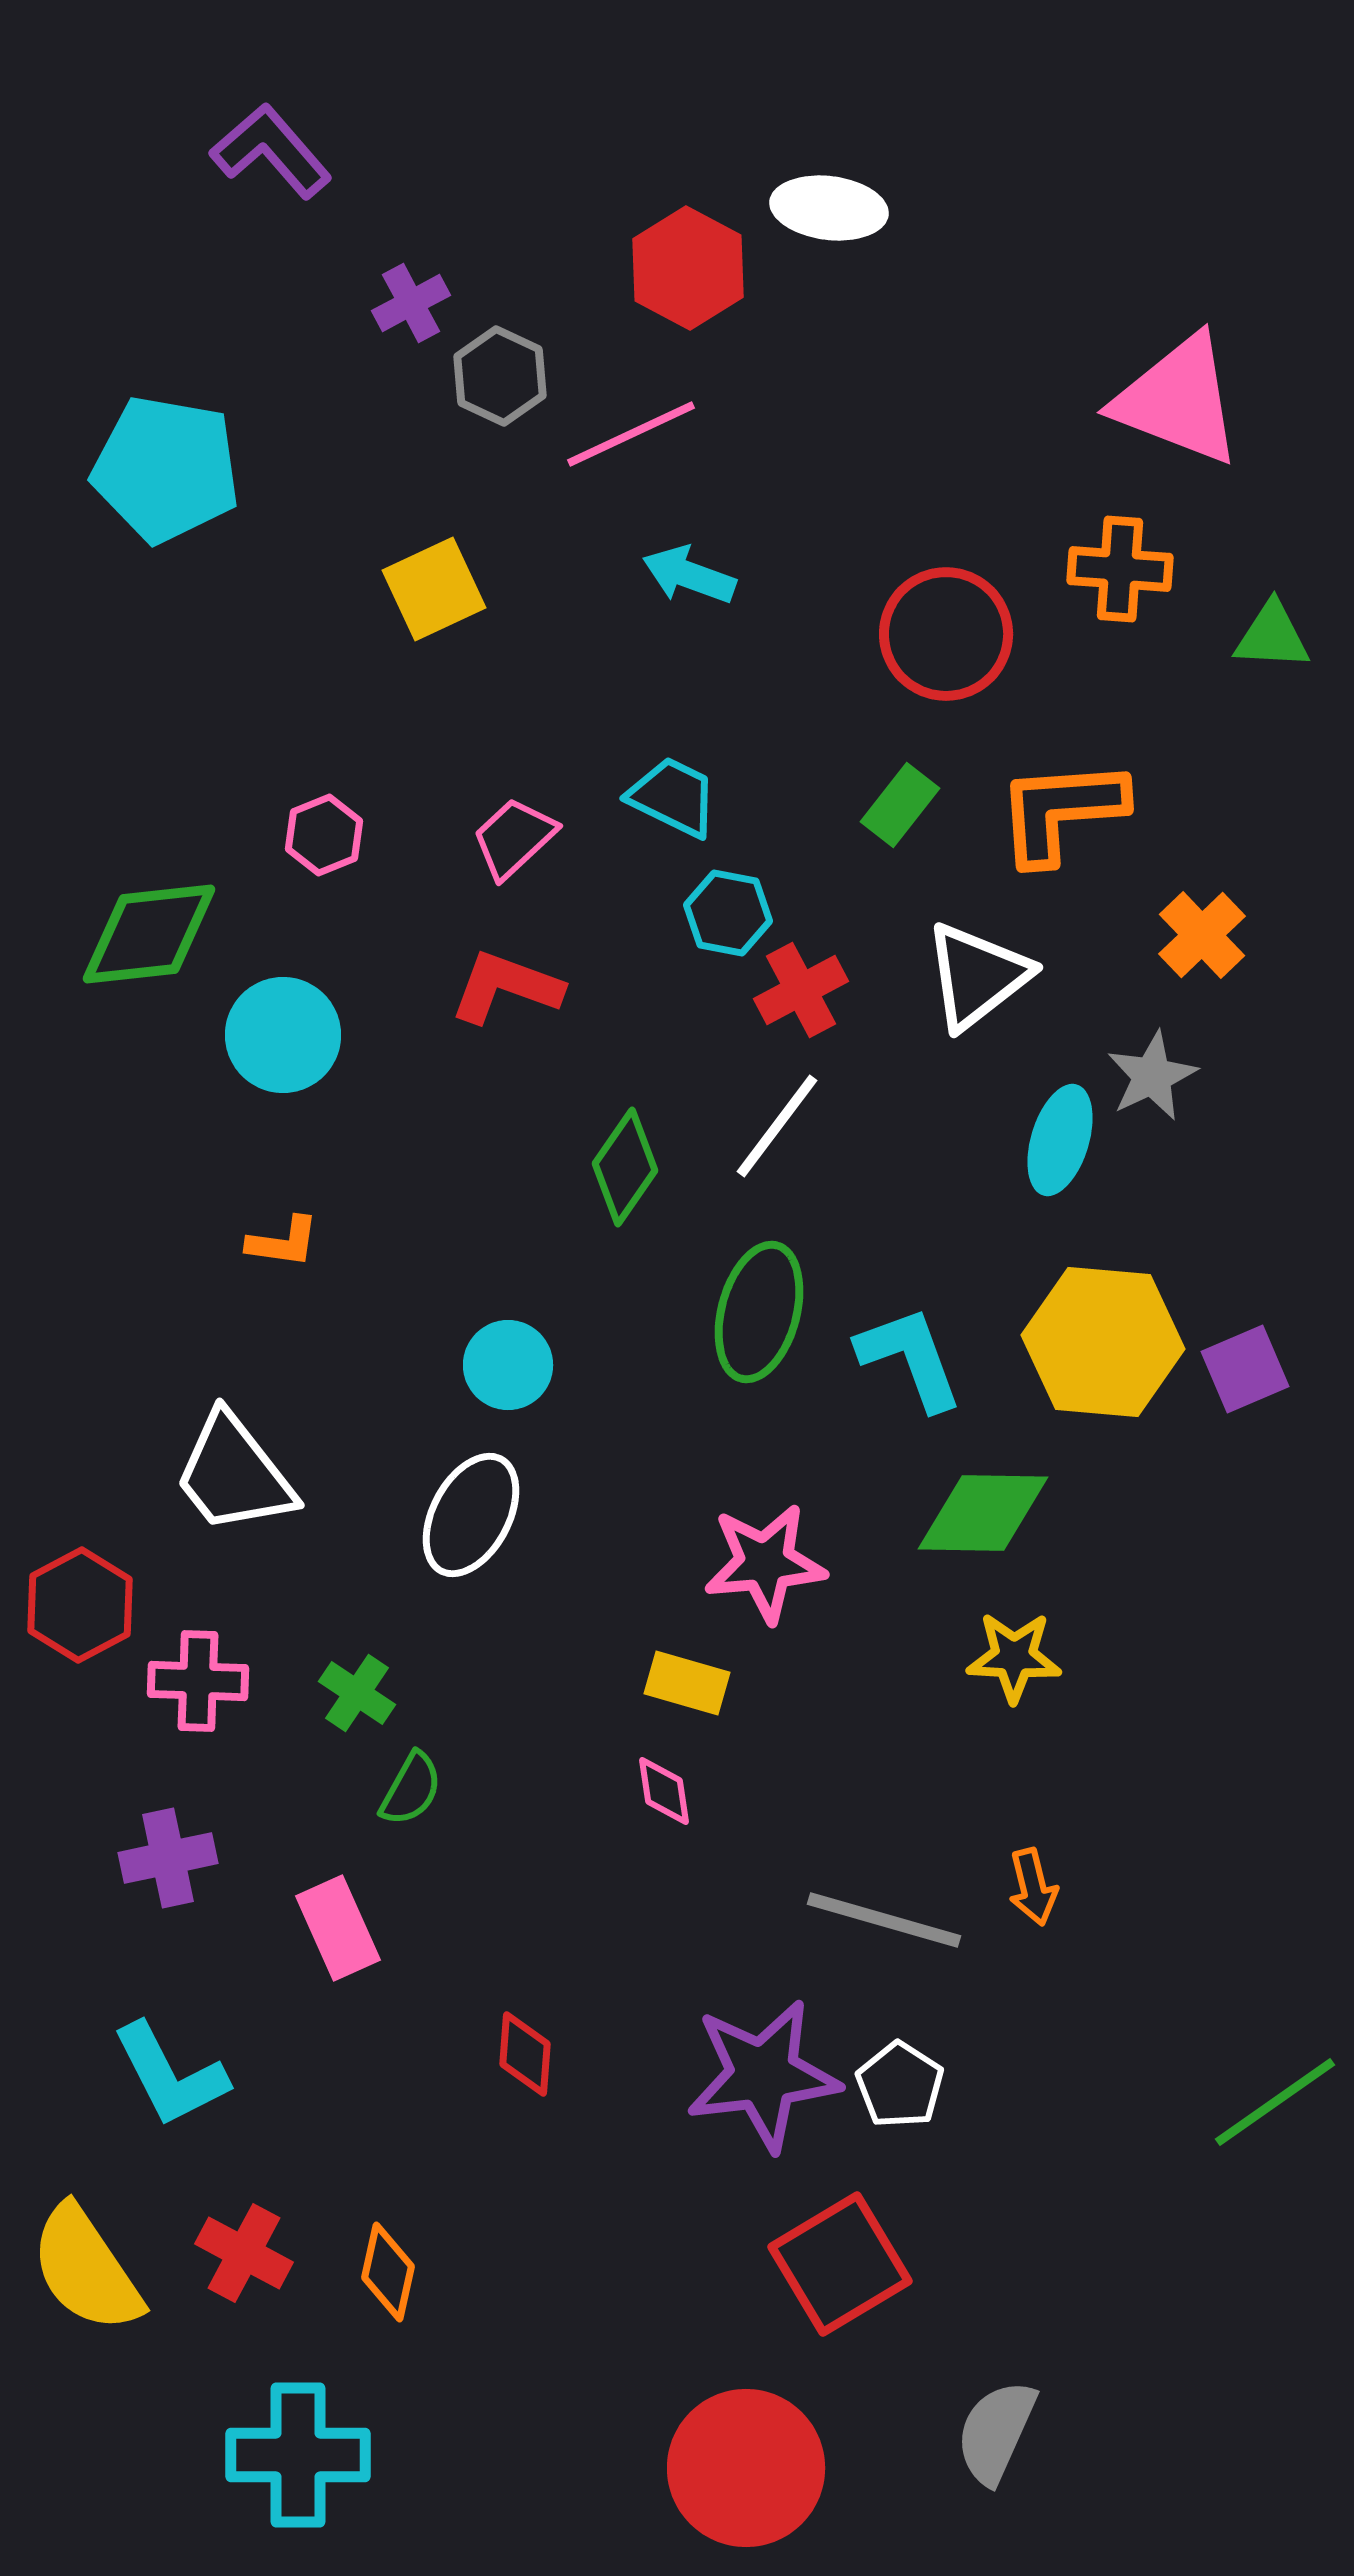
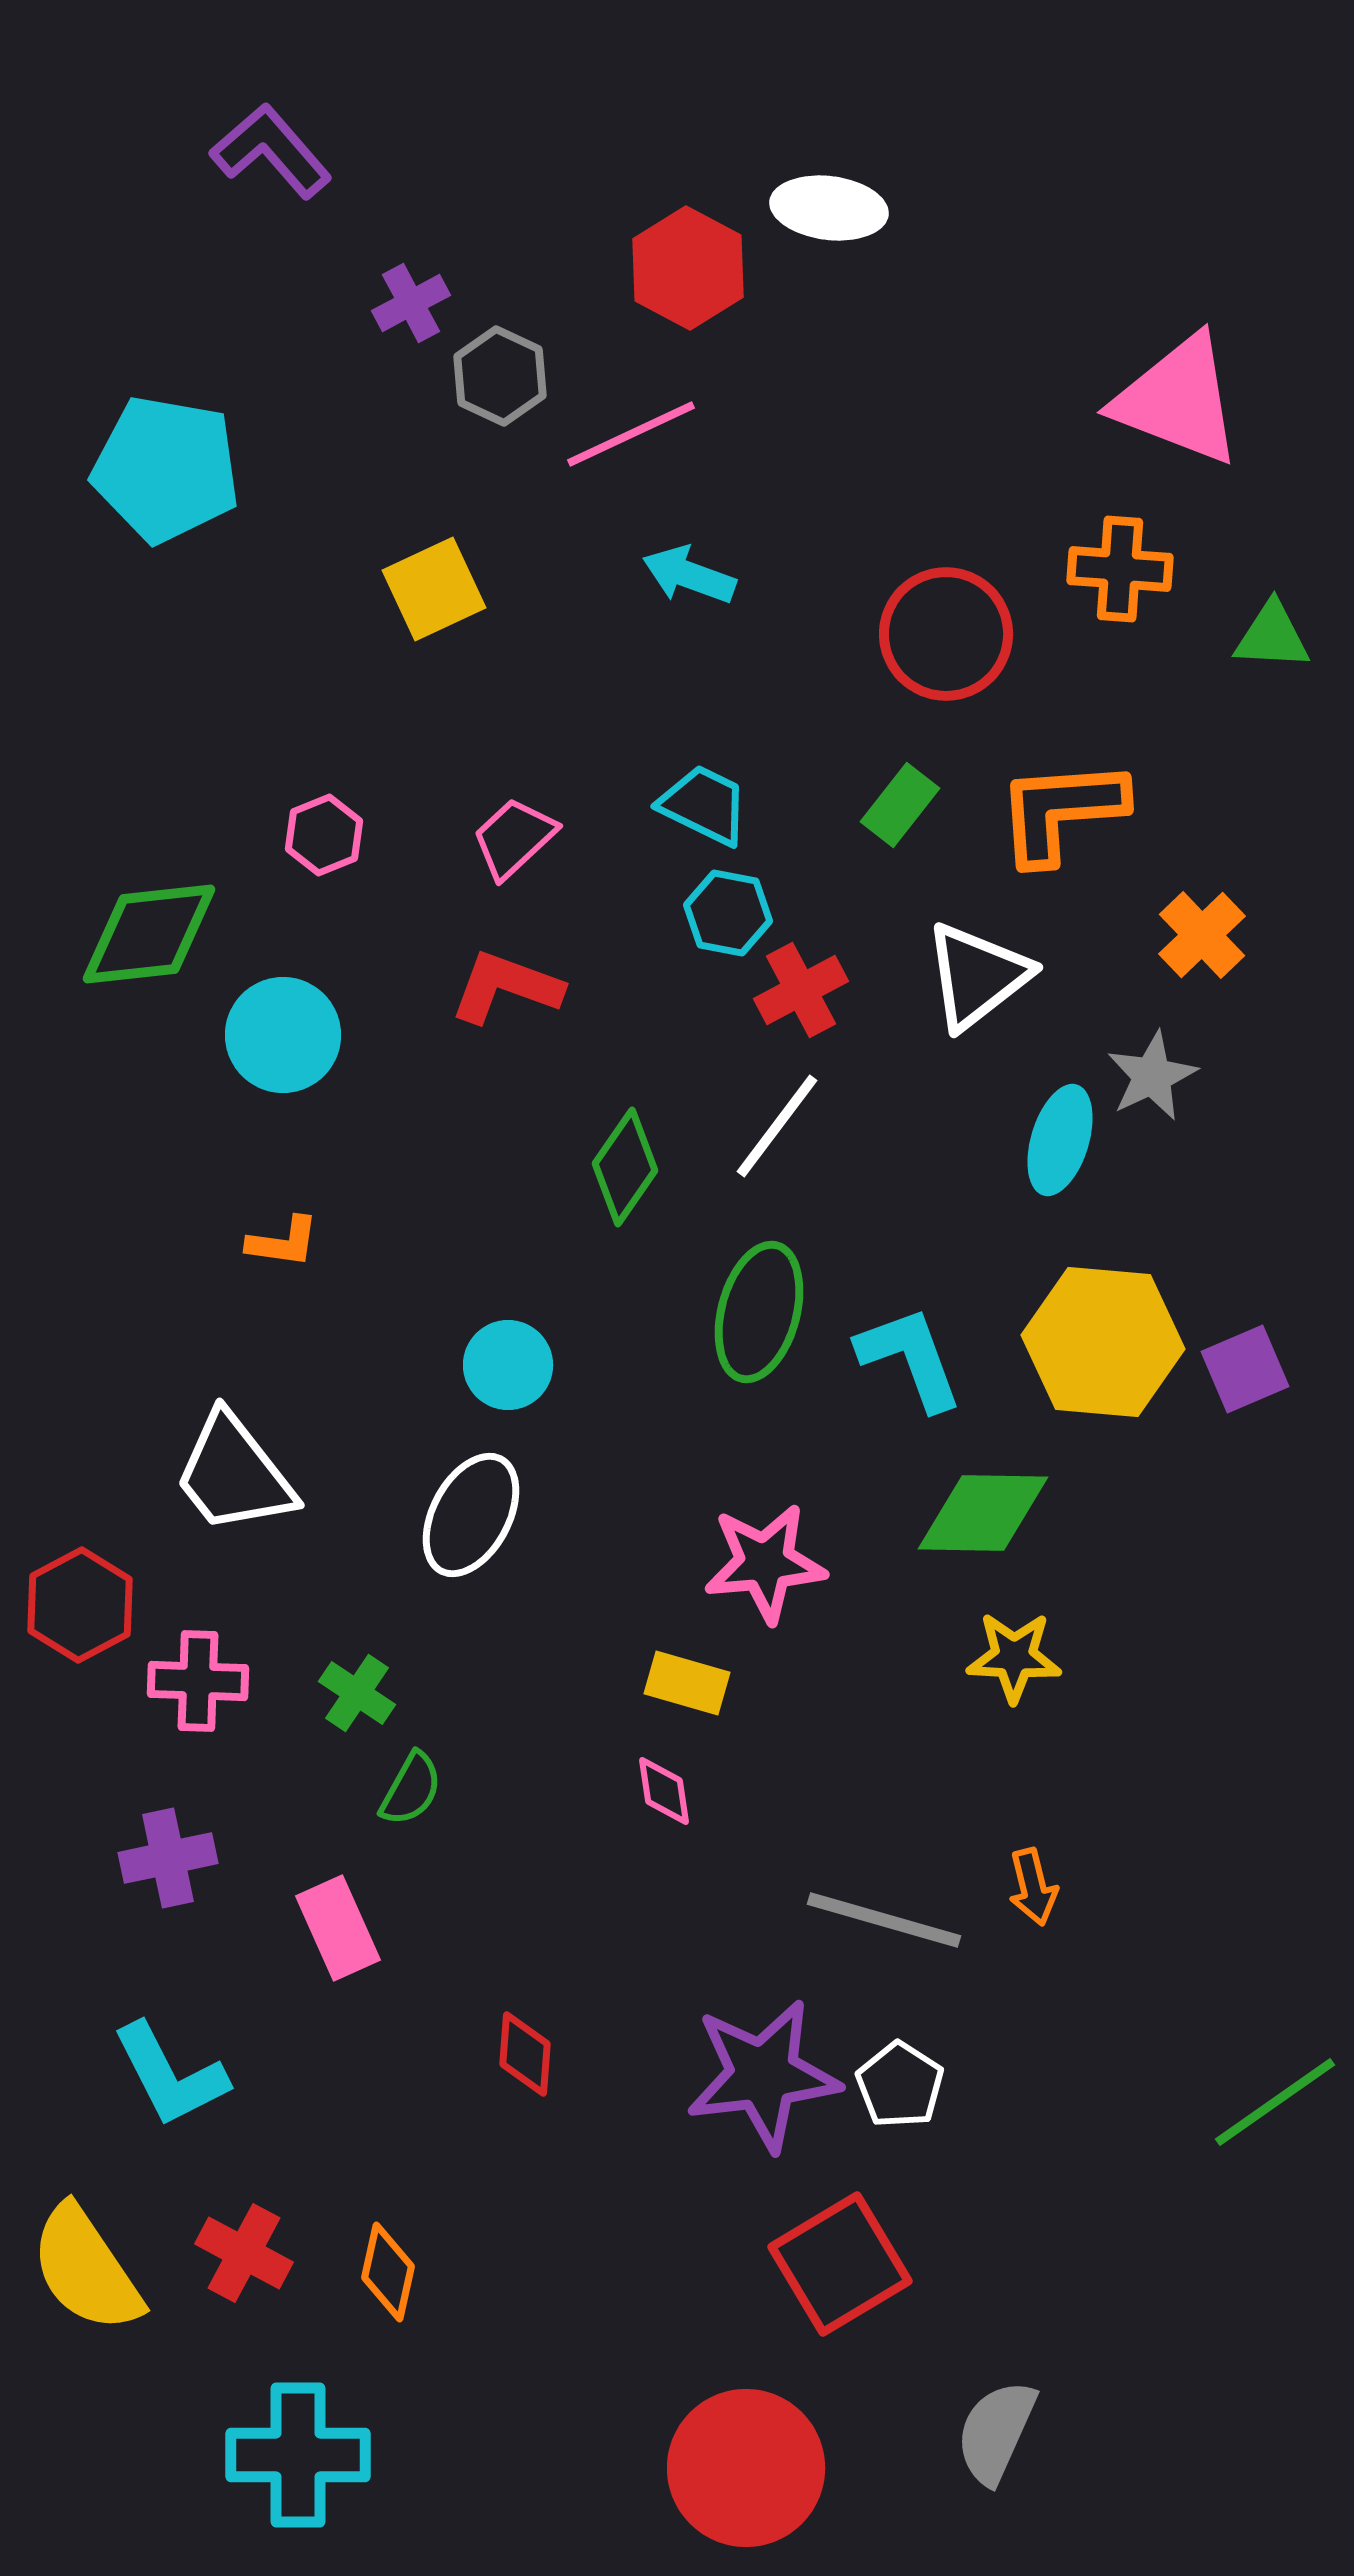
cyan trapezoid at (673, 797): moved 31 px right, 8 px down
